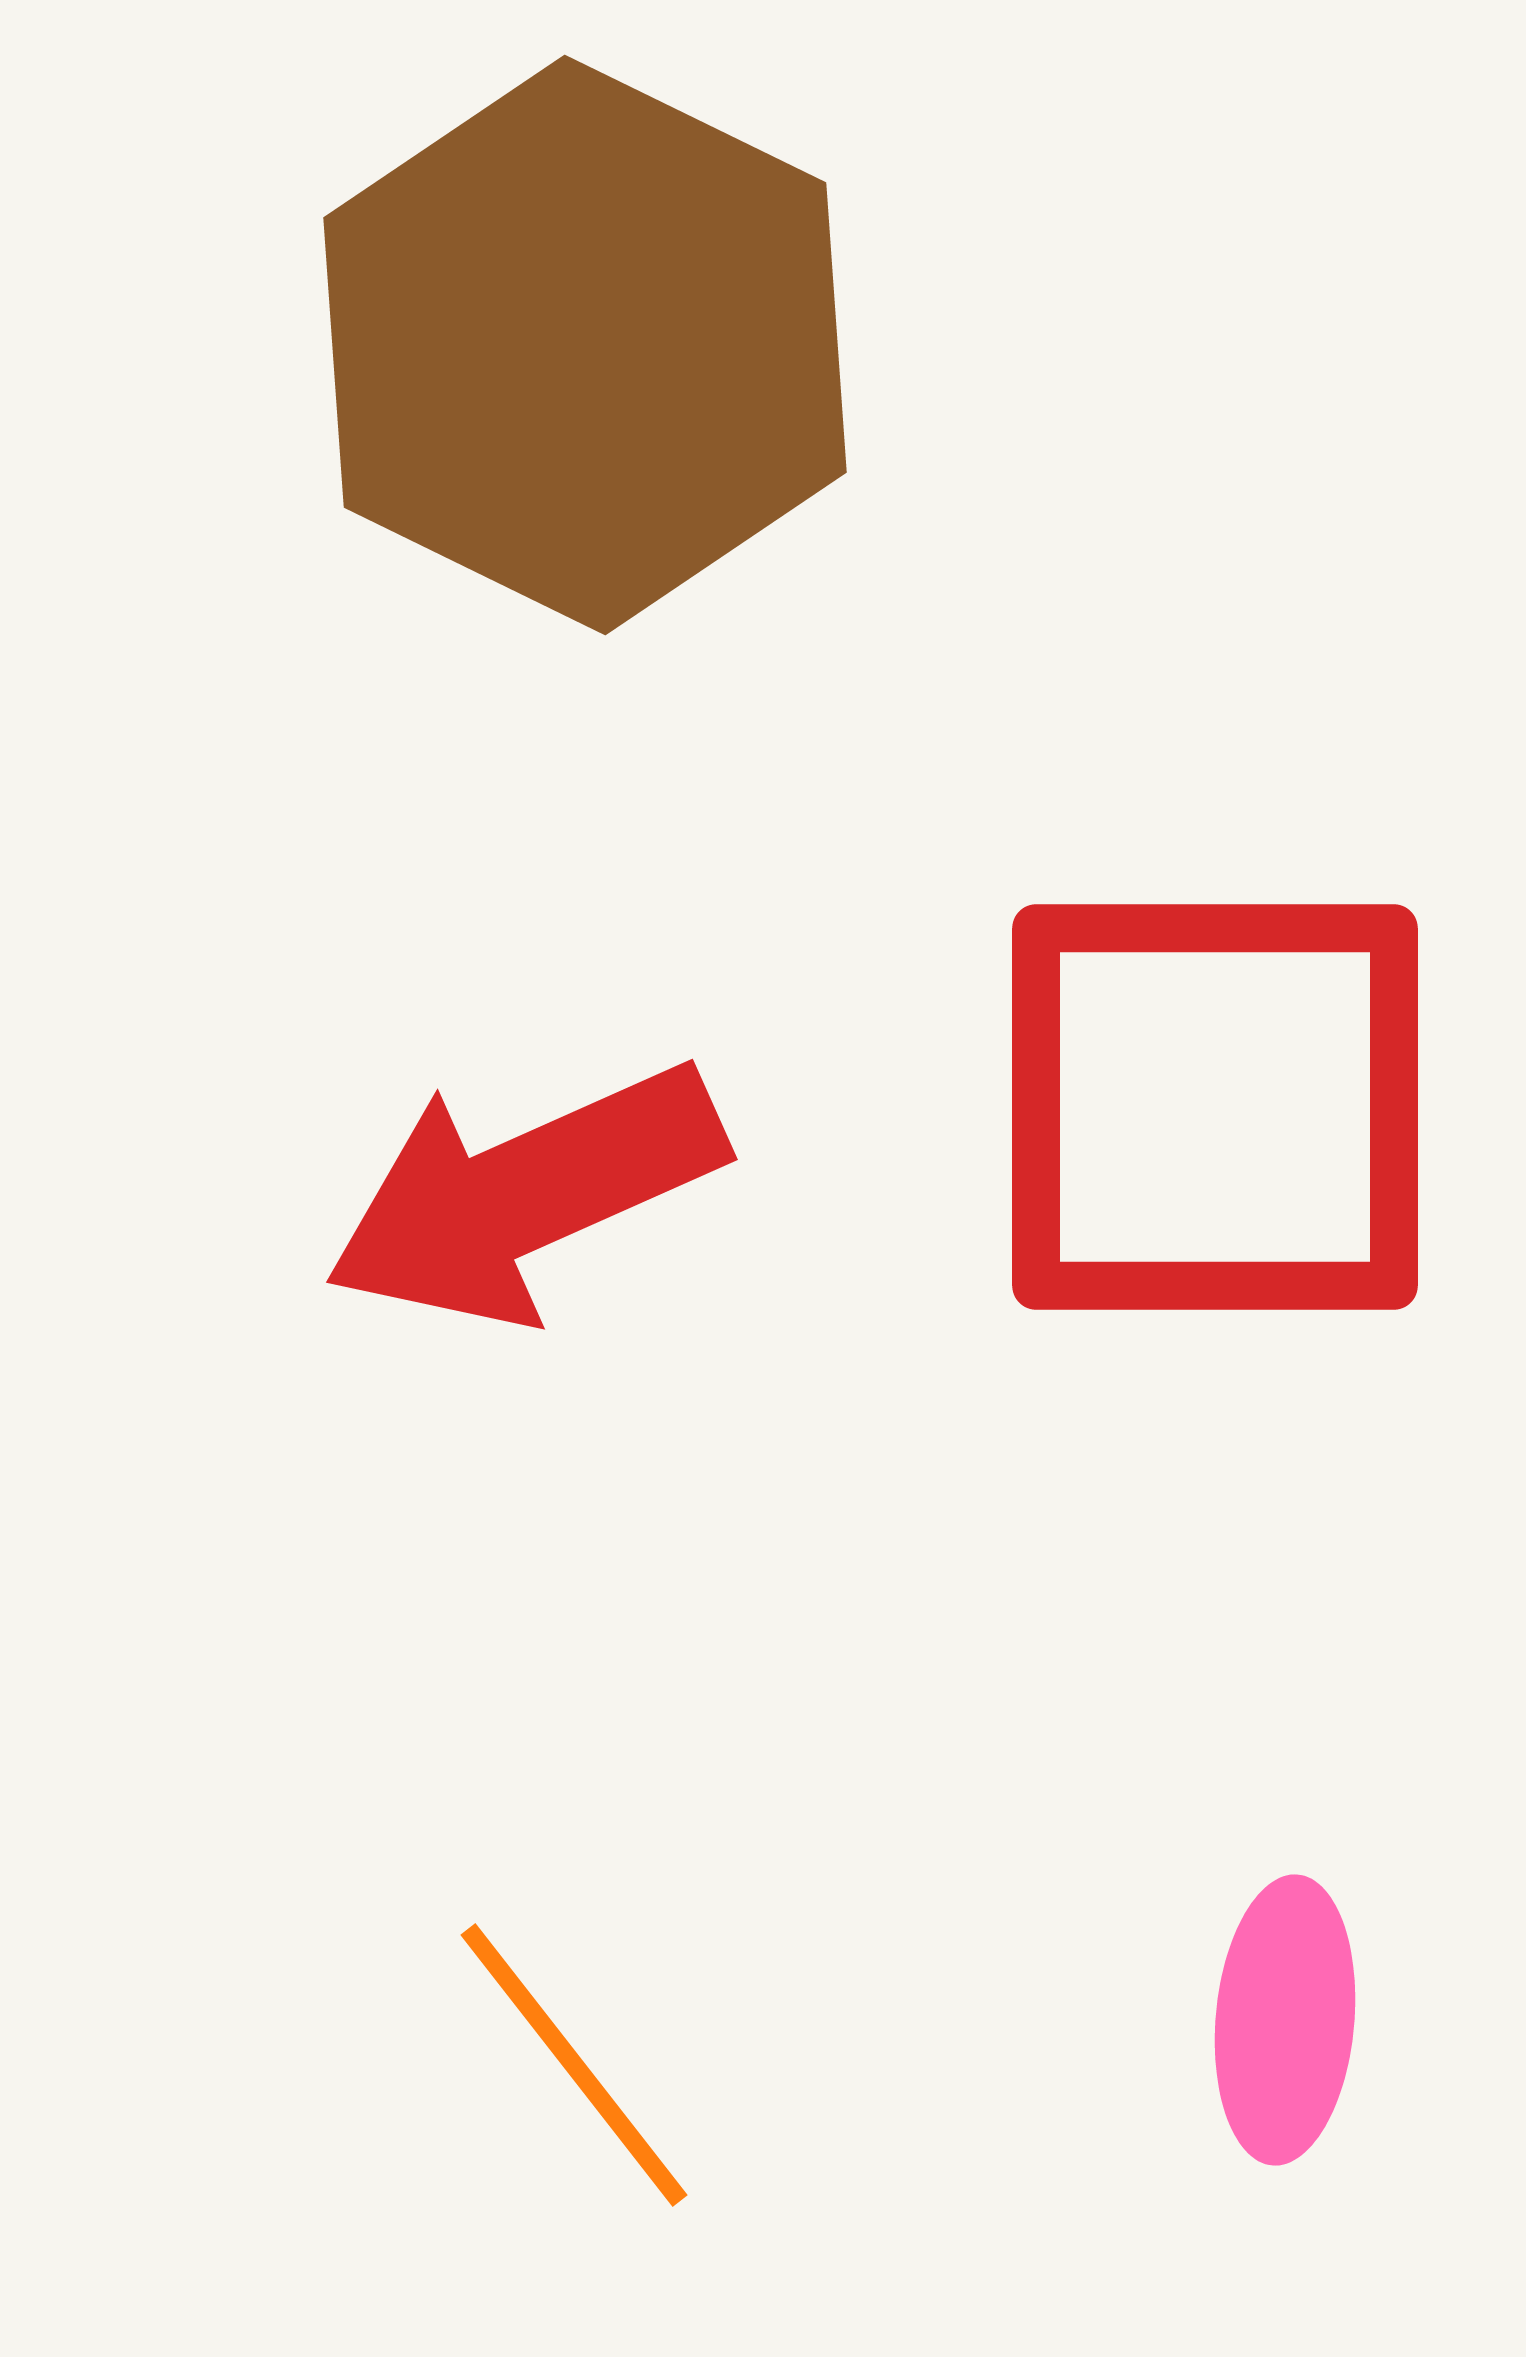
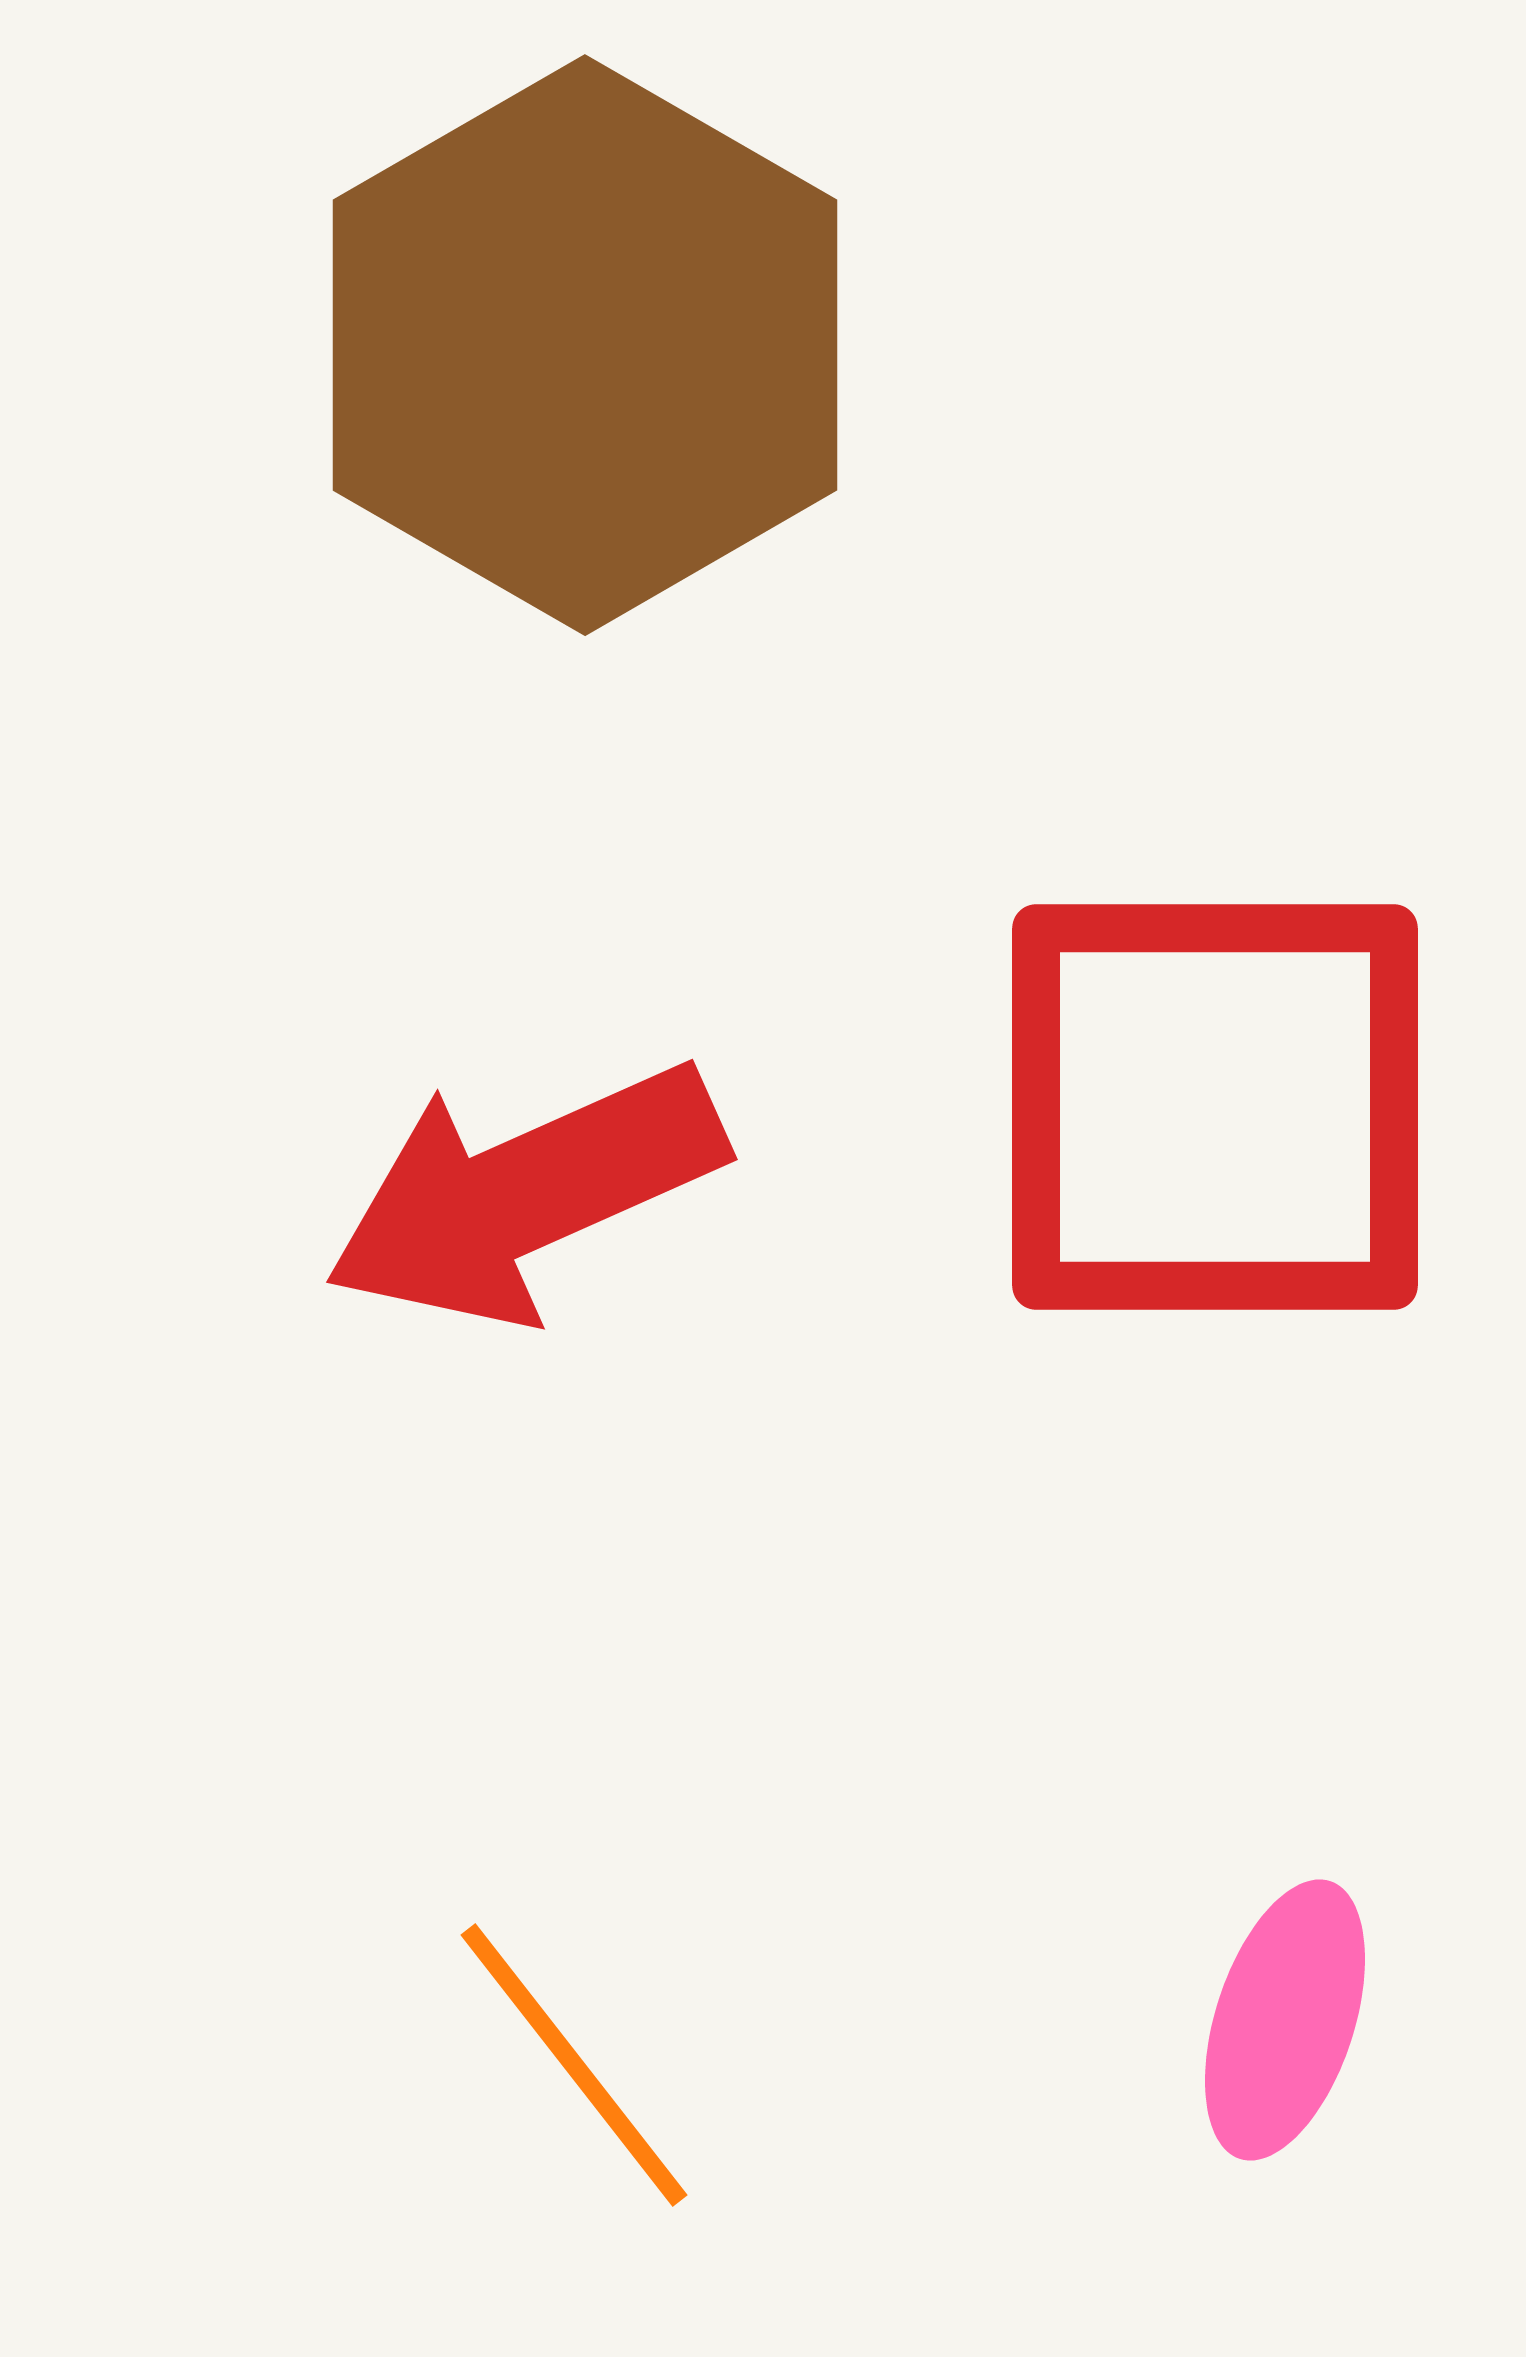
brown hexagon: rotated 4 degrees clockwise
pink ellipse: rotated 13 degrees clockwise
